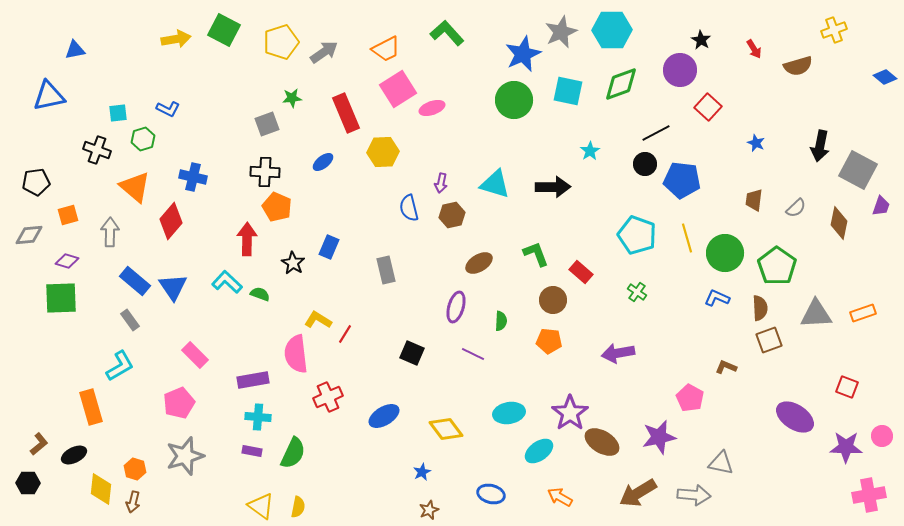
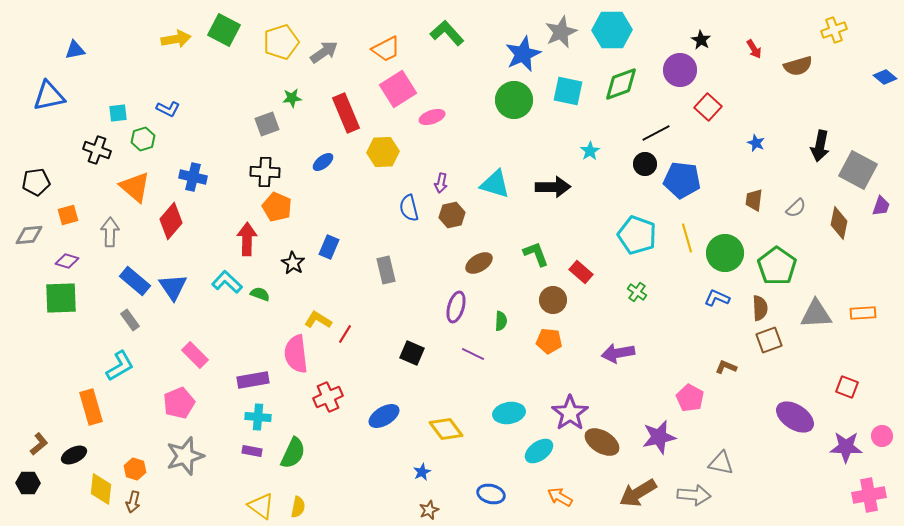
pink ellipse at (432, 108): moved 9 px down
orange rectangle at (863, 313): rotated 15 degrees clockwise
